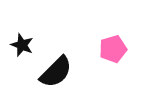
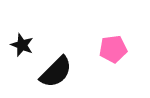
pink pentagon: rotated 8 degrees clockwise
